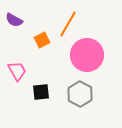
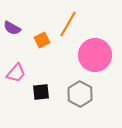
purple semicircle: moved 2 px left, 8 px down
pink circle: moved 8 px right
pink trapezoid: moved 1 px left, 2 px down; rotated 70 degrees clockwise
